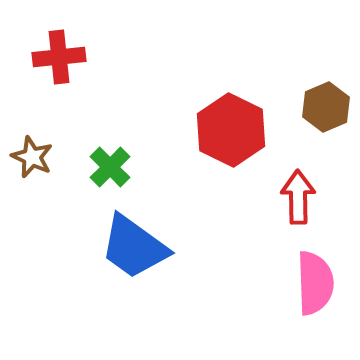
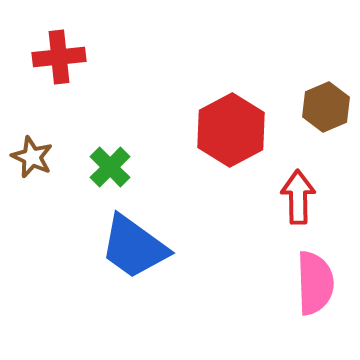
red hexagon: rotated 6 degrees clockwise
